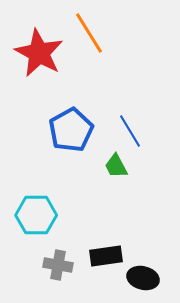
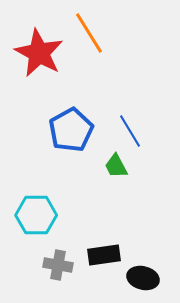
black rectangle: moved 2 px left, 1 px up
